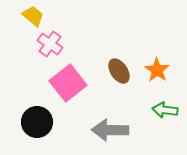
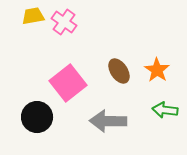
yellow trapezoid: rotated 50 degrees counterclockwise
pink cross: moved 14 px right, 22 px up
black circle: moved 5 px up
gray arrow: moved 2 px left, 9 px up
